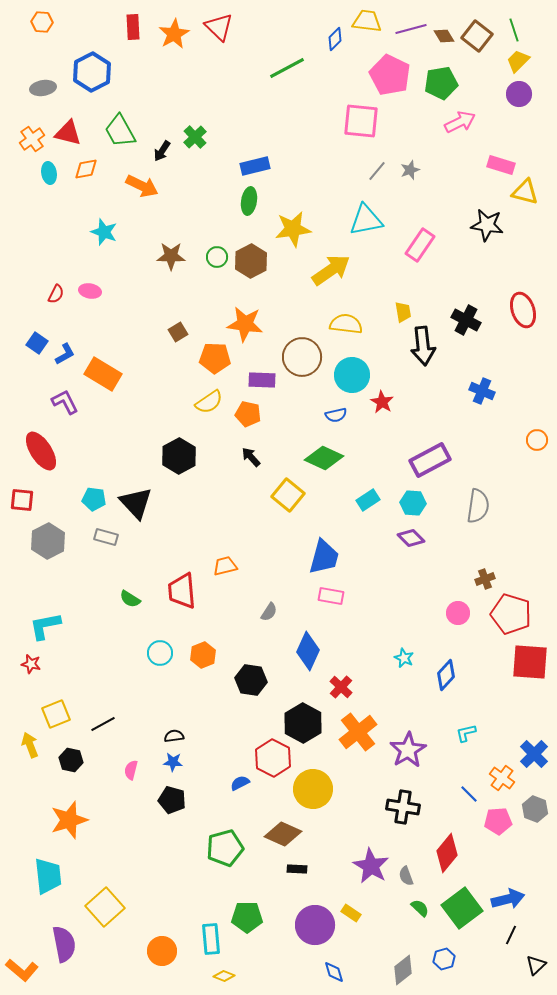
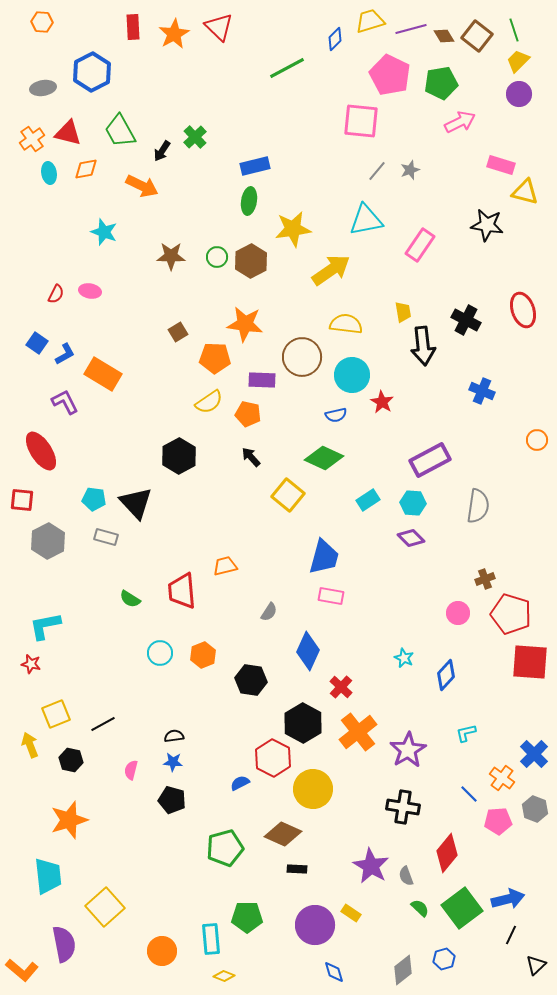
yellow trapezoid at (367, 21): moved 3 px right; rotated 24 degrees counterclockwise
